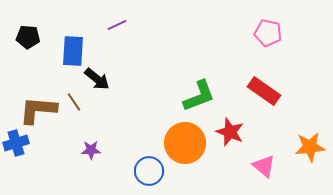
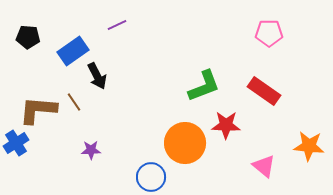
pink pentagon: moved 1 px right; rotated 12 degrees counterclockwise
blue rectangle: rotated 52 degrees clockwise
black arrow: moved 3 px up; rotated 24 degrees clockwise
green L-shape: moved 5 px right, 10 px up
red star: moved 4 px left, 7 px up; rotated 20 degrees counterclockwise
blue cross: rotated 15 degrees counterclockwise
orange star: moved 1 px left, 1 px up; rotated 12 degrees clockwise
blue circle: moved 2 px right, 6 px down
